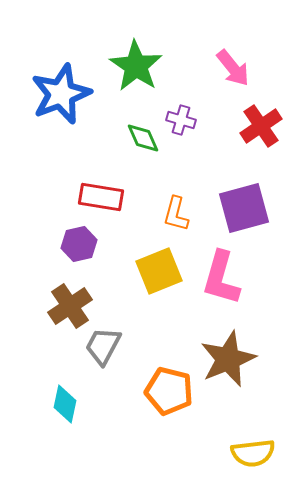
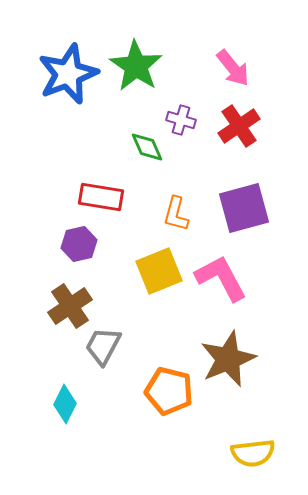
blue star: moved 7 px right, 20 px up
red cross: moved 22 px left
green diamond: moved 4 px right, 9 px down
pink L-shape: rotated 136 degrees clockwise
cyan diamond: rotated 15 degrees clockwise
